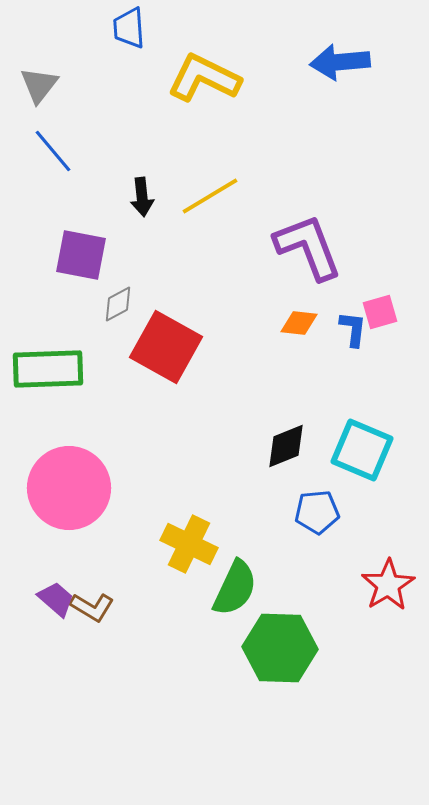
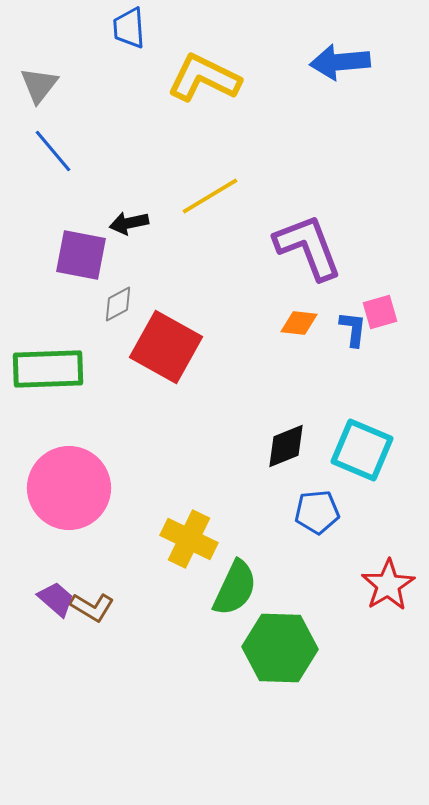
black arrow: moved 13 px left, 26 px down; rotated 84 degrees clockwise
yellow cross: moved 5 px up
